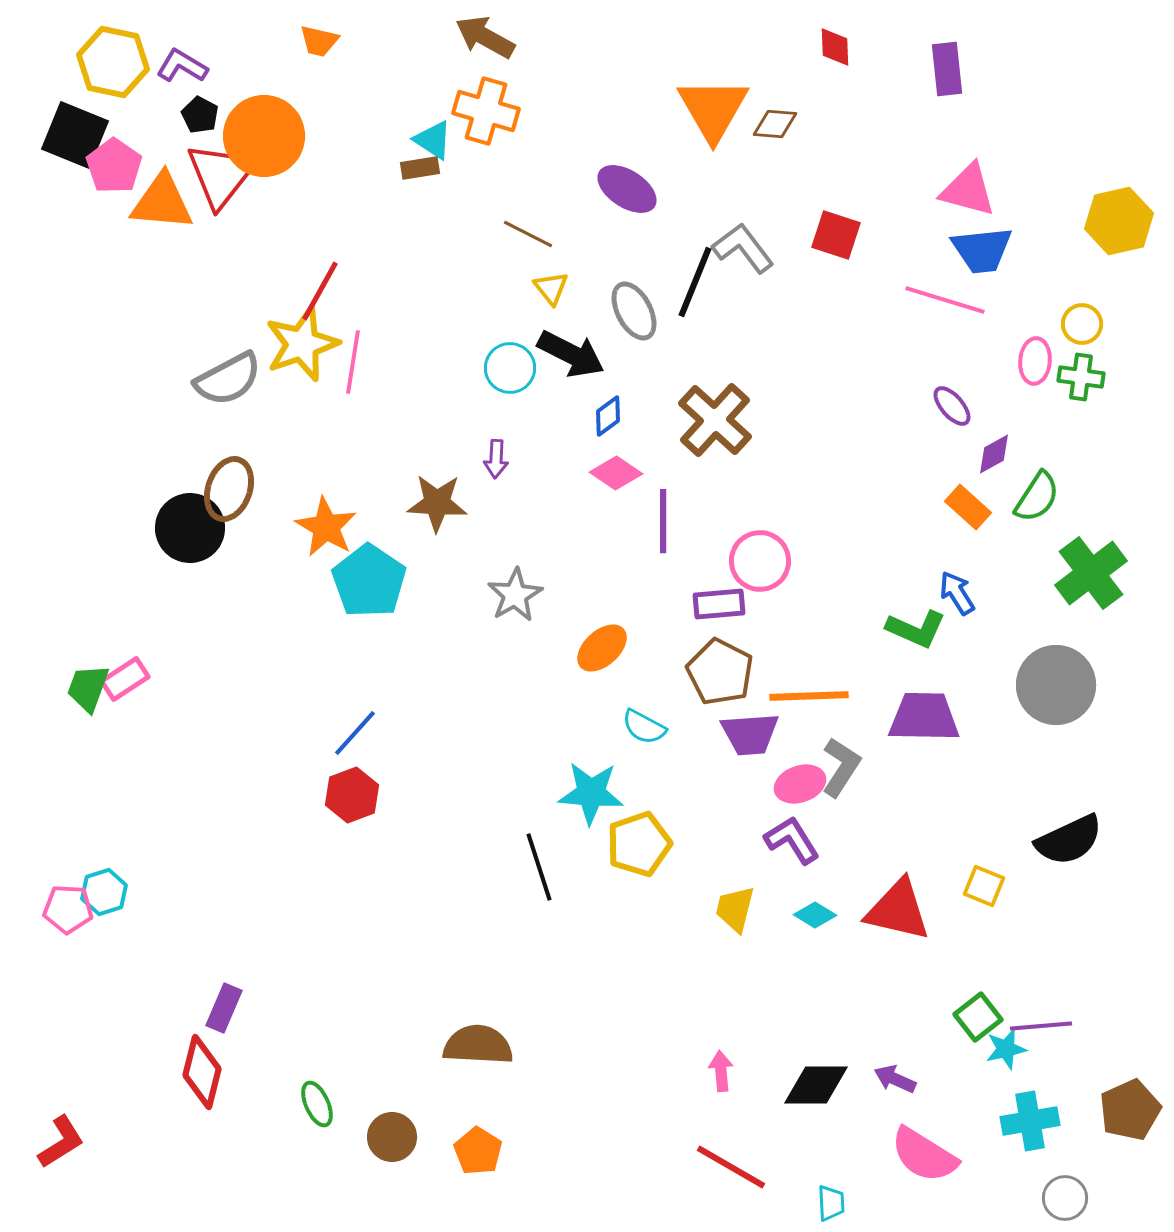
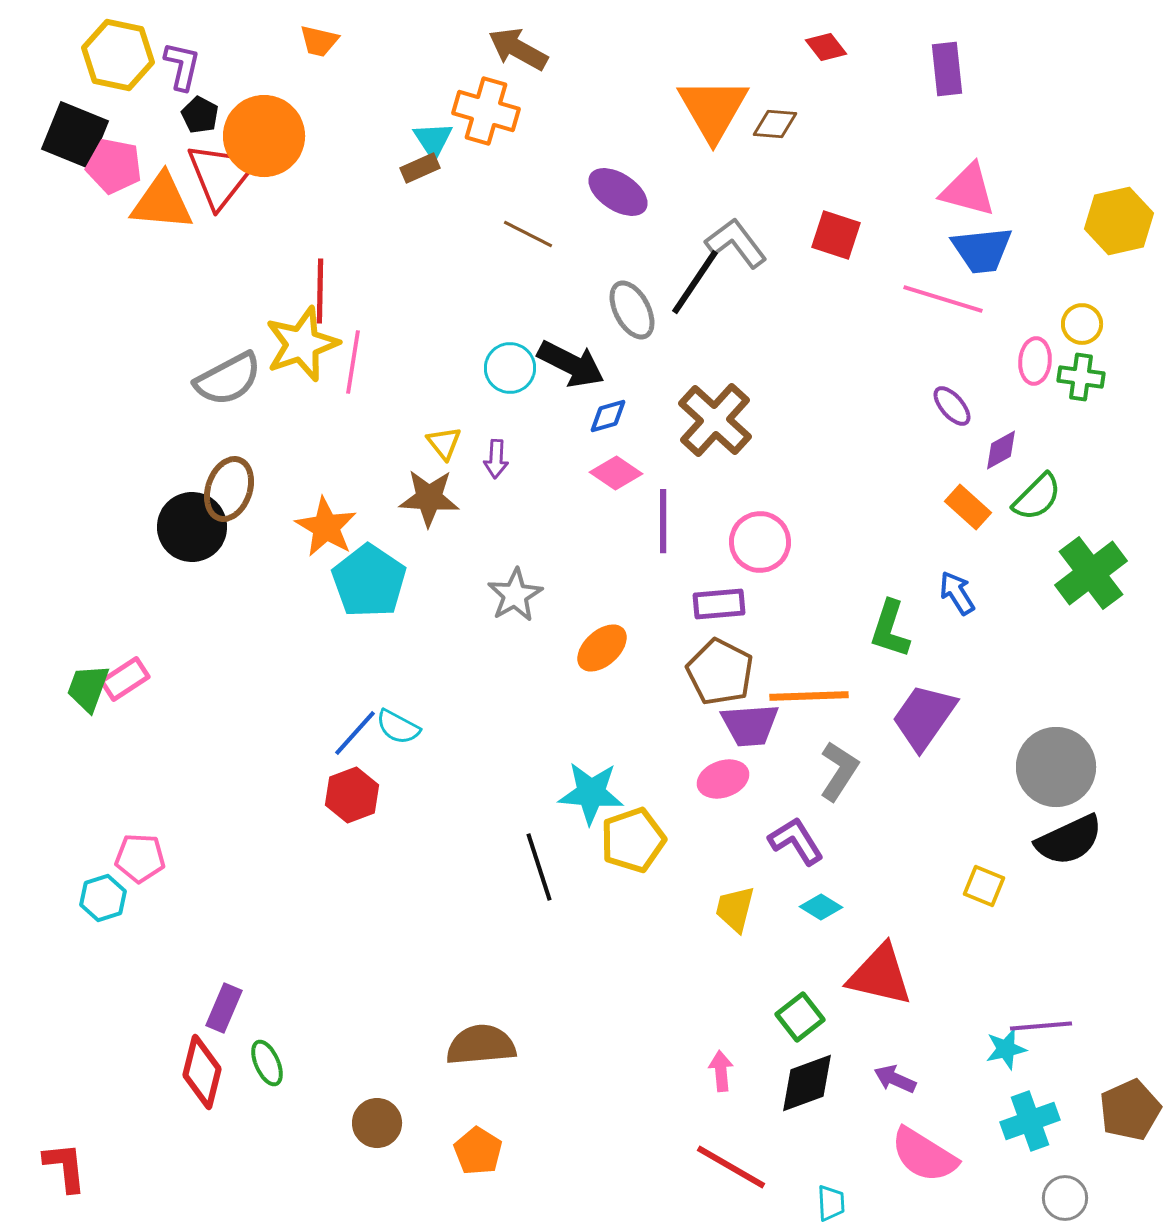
brown arrow at (485, 37): moved 33 px right, 12 px down
red diamond at (835, 47): moved 9 px left; rotated 36 degrees counterclockwise
yellow hexagon at (113, 62): moved 5 px right, 7 px up
purple L-shape at (182, 66): rotated 72 degrees clockwise
cyan triangle at (433, 140): rotated 24 degrees clockwise
pink pentagon at (114, 166): rotated 24 degrees counterclockwise
brown rectangle at (420, 168): rotated 15 degrees counterclockwise
purple ellipse at (627, 189): moved 9 px left, 3 px down
gray L-shape at (743, 248): moved 7 px left, 5 px up
black line at (695, 282): rotated 12 degrees clockwise
yellow triangle at (551, 288): moved 107 px left, 155 px down
red line at (320, 291): rotated 28 degrees counterclockwise
pink line at (945, 300): moved 2 px left, 1 px up
gray ellipse at (634, 311): moved 2 px left, 1 px up
black arrow at (571, 354): moved 10 px down
blue diamond at (608, 416): rotated 21 degrees clockwise
purple diamond at (994, 454): moved 7 px right, 4 px up
green semicircle at (1037, 497): rotated 12 degrees clockwise
brown star at (437, 503): moved 8 px left, 5 px up
black circle at (190, 528): moved 2 px right, 1 px up
pink circle at (760, 561): moved 19 px up
green L-shape at (916, 629): moved 26 px left; rotated 84 degrees clockwise
gray circle at (1056, 685): moved 82 px down
purple trapezoid at (924, 717): rotated 56 degrees counterclockwise
cyan semicircle at (644, 727): moved 246 px left
purple trapezoid at (750, 734): moved 9 px up
gray L-shape at (841, 767): moved 2 px left, 4 px down
pink ellipse at (800, 784): moved 77 px left, 5 px up
purple L-shape at (792, 840): moved 4 px right, 1 px down
yellow pentagon at (639, 844): moved 6 px left, 4 px up
cyan hexagon at (104, 892): moved 1 px left, 6 px down
pink pentagon at (68, 909): moved 72 px right, 51 px up
red triangle at (898, 910): moved 18 px left, 65 px down
cyan diamond at (815, 915): moved 6 px right, 8 px up
green square at (978, 1017): moved 178 px left
brown semicircle at (478, 1045): moved 3 px right; rotated 8 degrees counterclockwise
black diamond at (816, 1085): moved 9 px left, 2 px up; rotated 20 degrees counterclockwise
green ellipse at (317, 1104): moved 50 px left, 41 px up
cyan cross at (1030, 1121): rotated 10 degrees counterclockwise
brown circle at (392, 1137): moved 15 px left, 14 px up
red L-shape at (61, 1142): moved 4 px right, 25 px down; rotated 64 degrees counterclockwise
